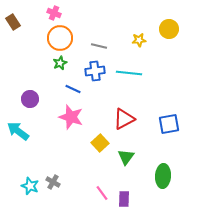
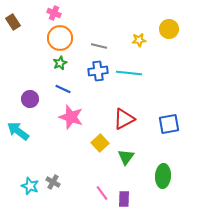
blue cross: moved 3 px right
blue line: moved 10 px left
